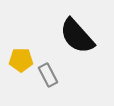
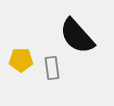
gray rectangle: moved 4 px right, 7 px up; rotated 20 degrees clockwise
